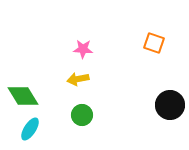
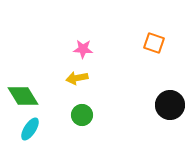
yellow arrow: moved 1 px left, 1 px up
